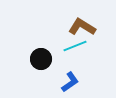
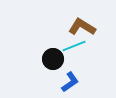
cyan line: moved 1 px left
black circle: moved 12 px right
